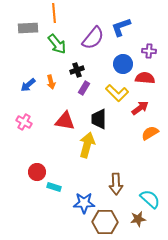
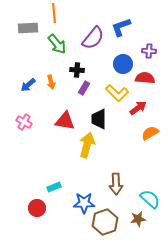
black cross: rotated 24 degrees clockwise
red arrow: moved 2 px left
red circle: moved 36 px down
cyan rectangle: rotated 40 degrees counterclockwise
brown hexagon: rotated 20 degrees counterclockwise
